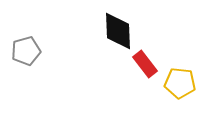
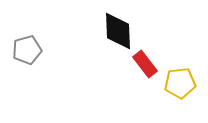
gray pentagon: moved 1 px right, 1 px up
yellow pentagon: rotated 12 degrees counterclockwise
